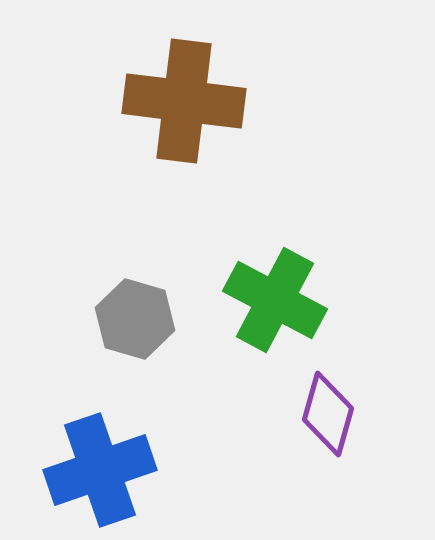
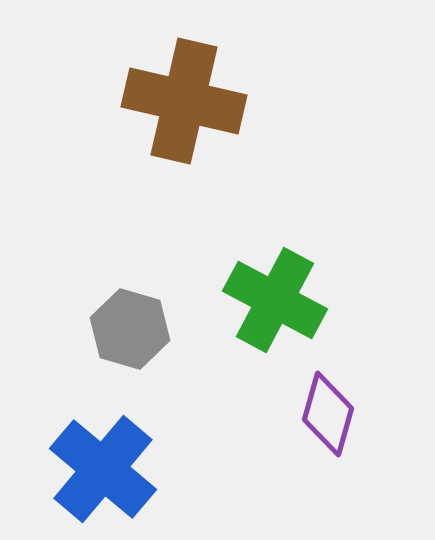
brown cross: rotated 6 degrees clockwise
gray hexagon: moved 5 px left, 10 px down
blue cross: moved 3 px right, 1 px up; rotated 31 degrees counterclockwise
